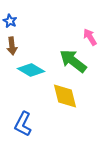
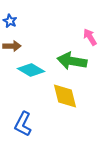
brown arrow: rotated 84 degrees counterclockwise
green arrow: moved 1 px left; rotated 28 degrees counterclockwise
